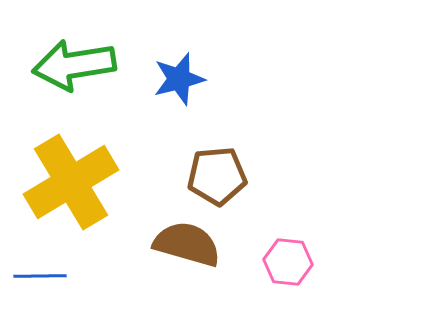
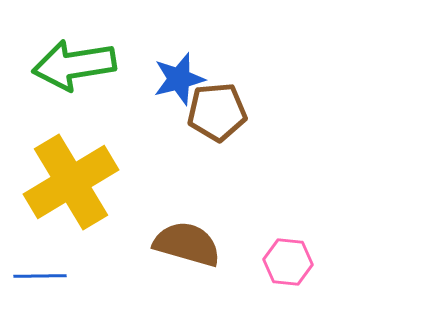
brown pentagon: moved 64 px up
